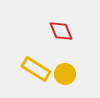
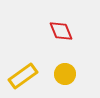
yellow rectangle: moved 13 px left, 7 px down; rotated 68 degrees counterclockwise
